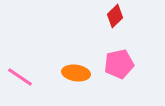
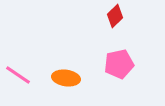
orange ellipse: moved 10 px left, 5 px down
pink line: moved 2 px left, 2 px up
